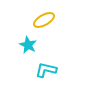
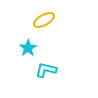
cyan star: moved 3 px down; rotated 12 degrees clockwise
